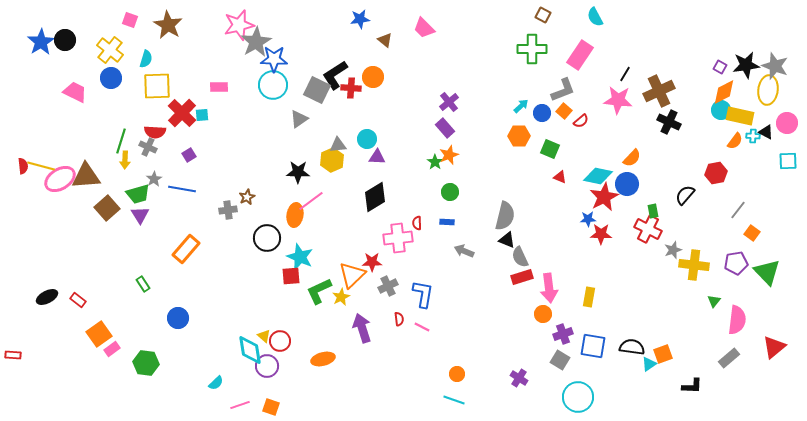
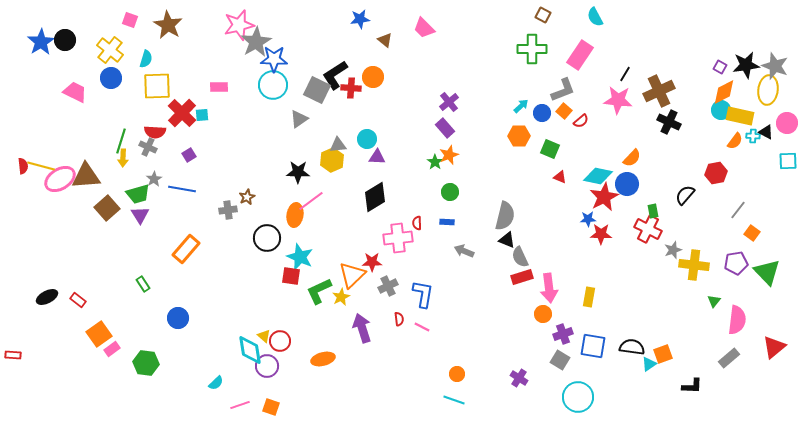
yellow arrow at (125, 160): moved 2 px left, 2 px up
red square at (291, 276): rotated 12 degrees clockwise
